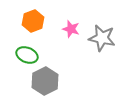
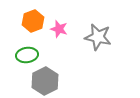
pink star: moved 12 px left
gray star: moved 4 px left, 1 px up
green ellipse: rotated 30 degrees counterclockwise
